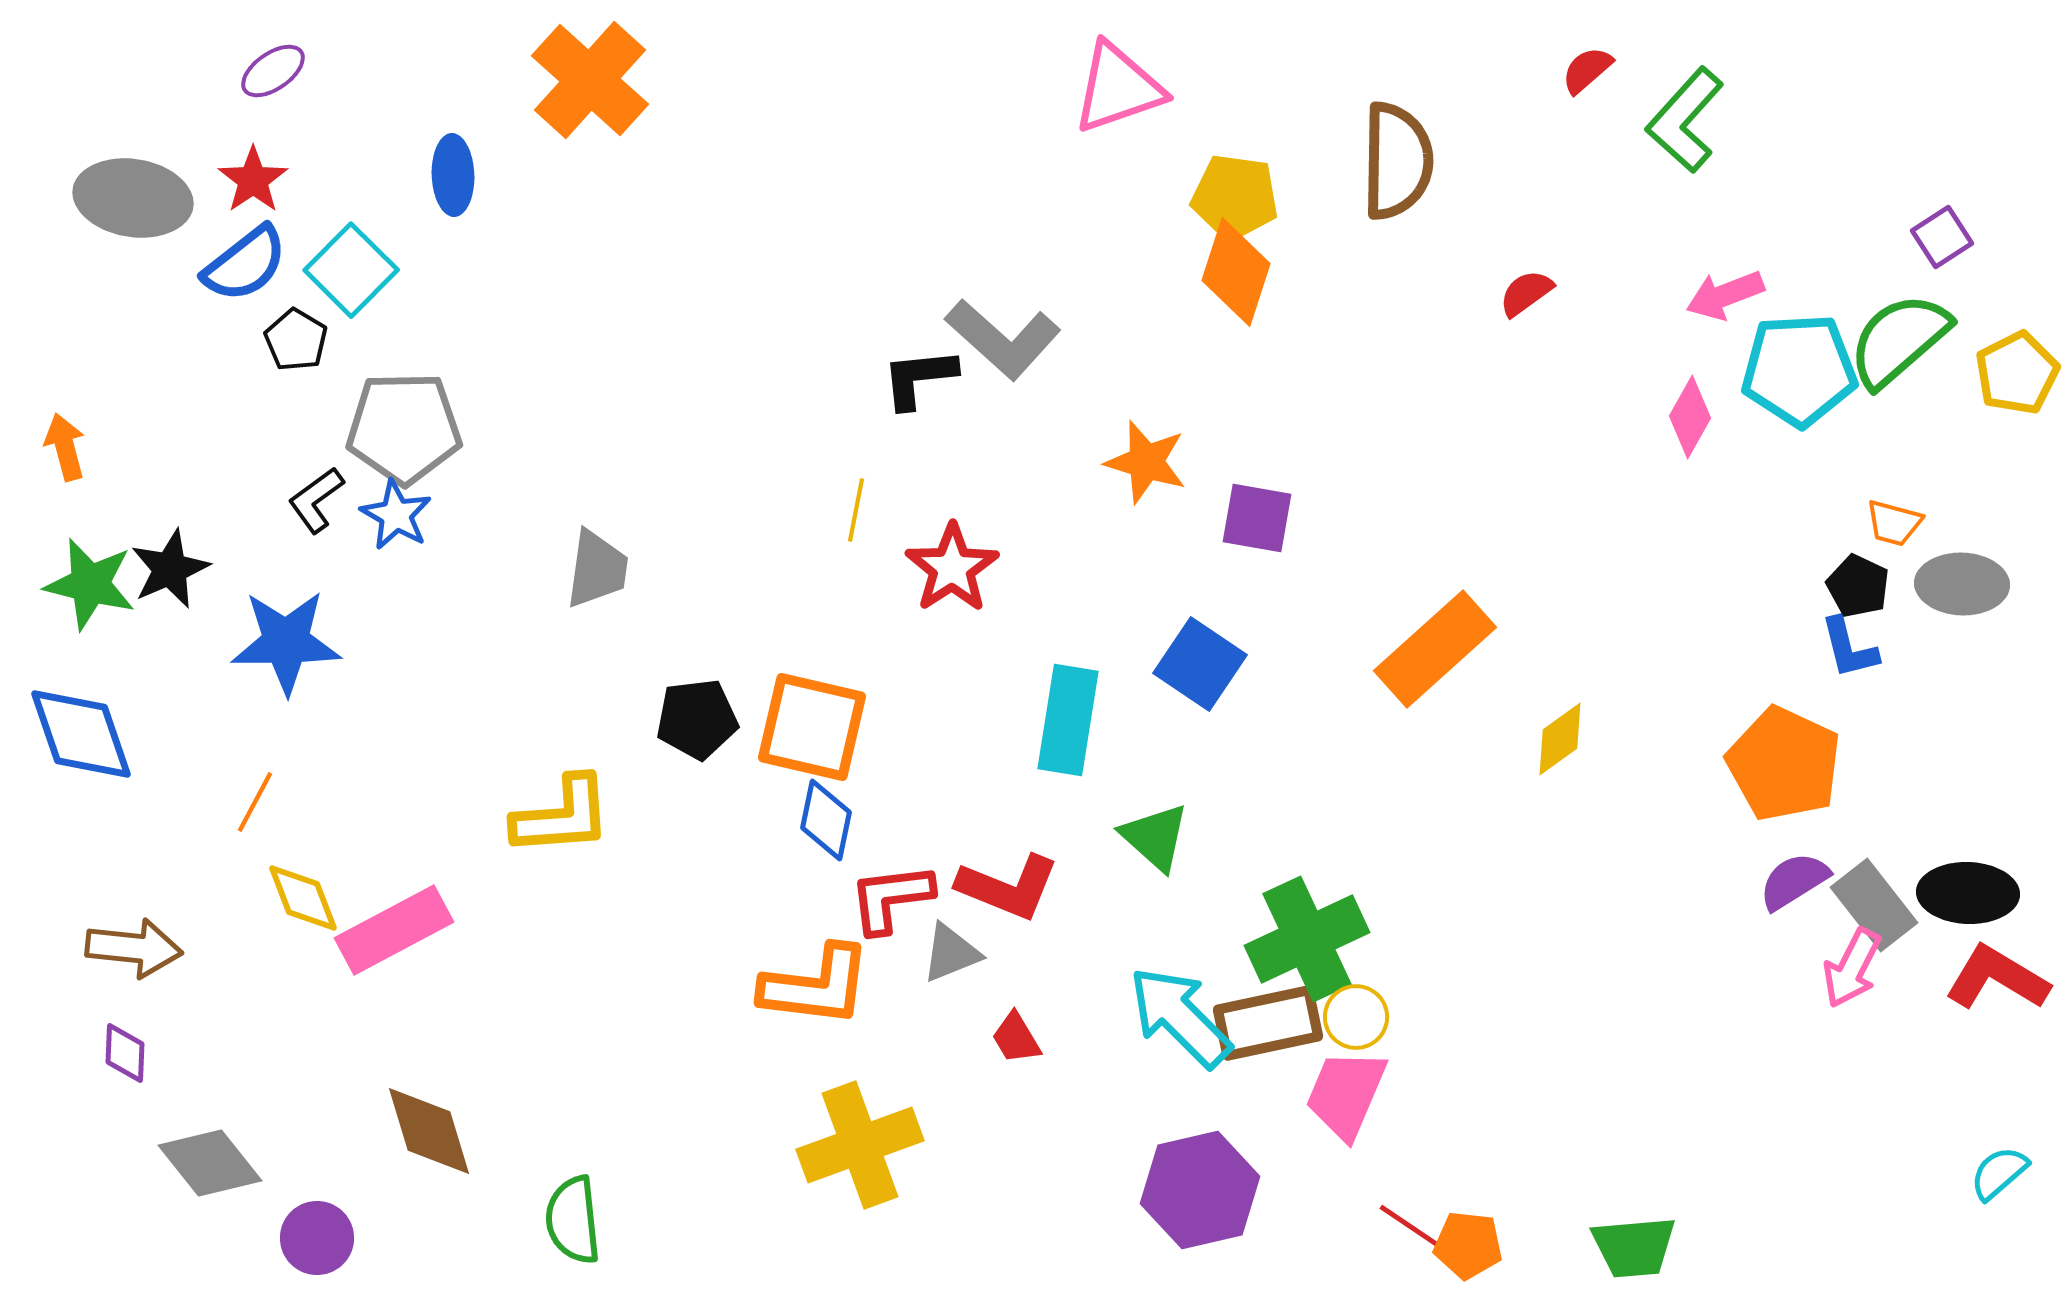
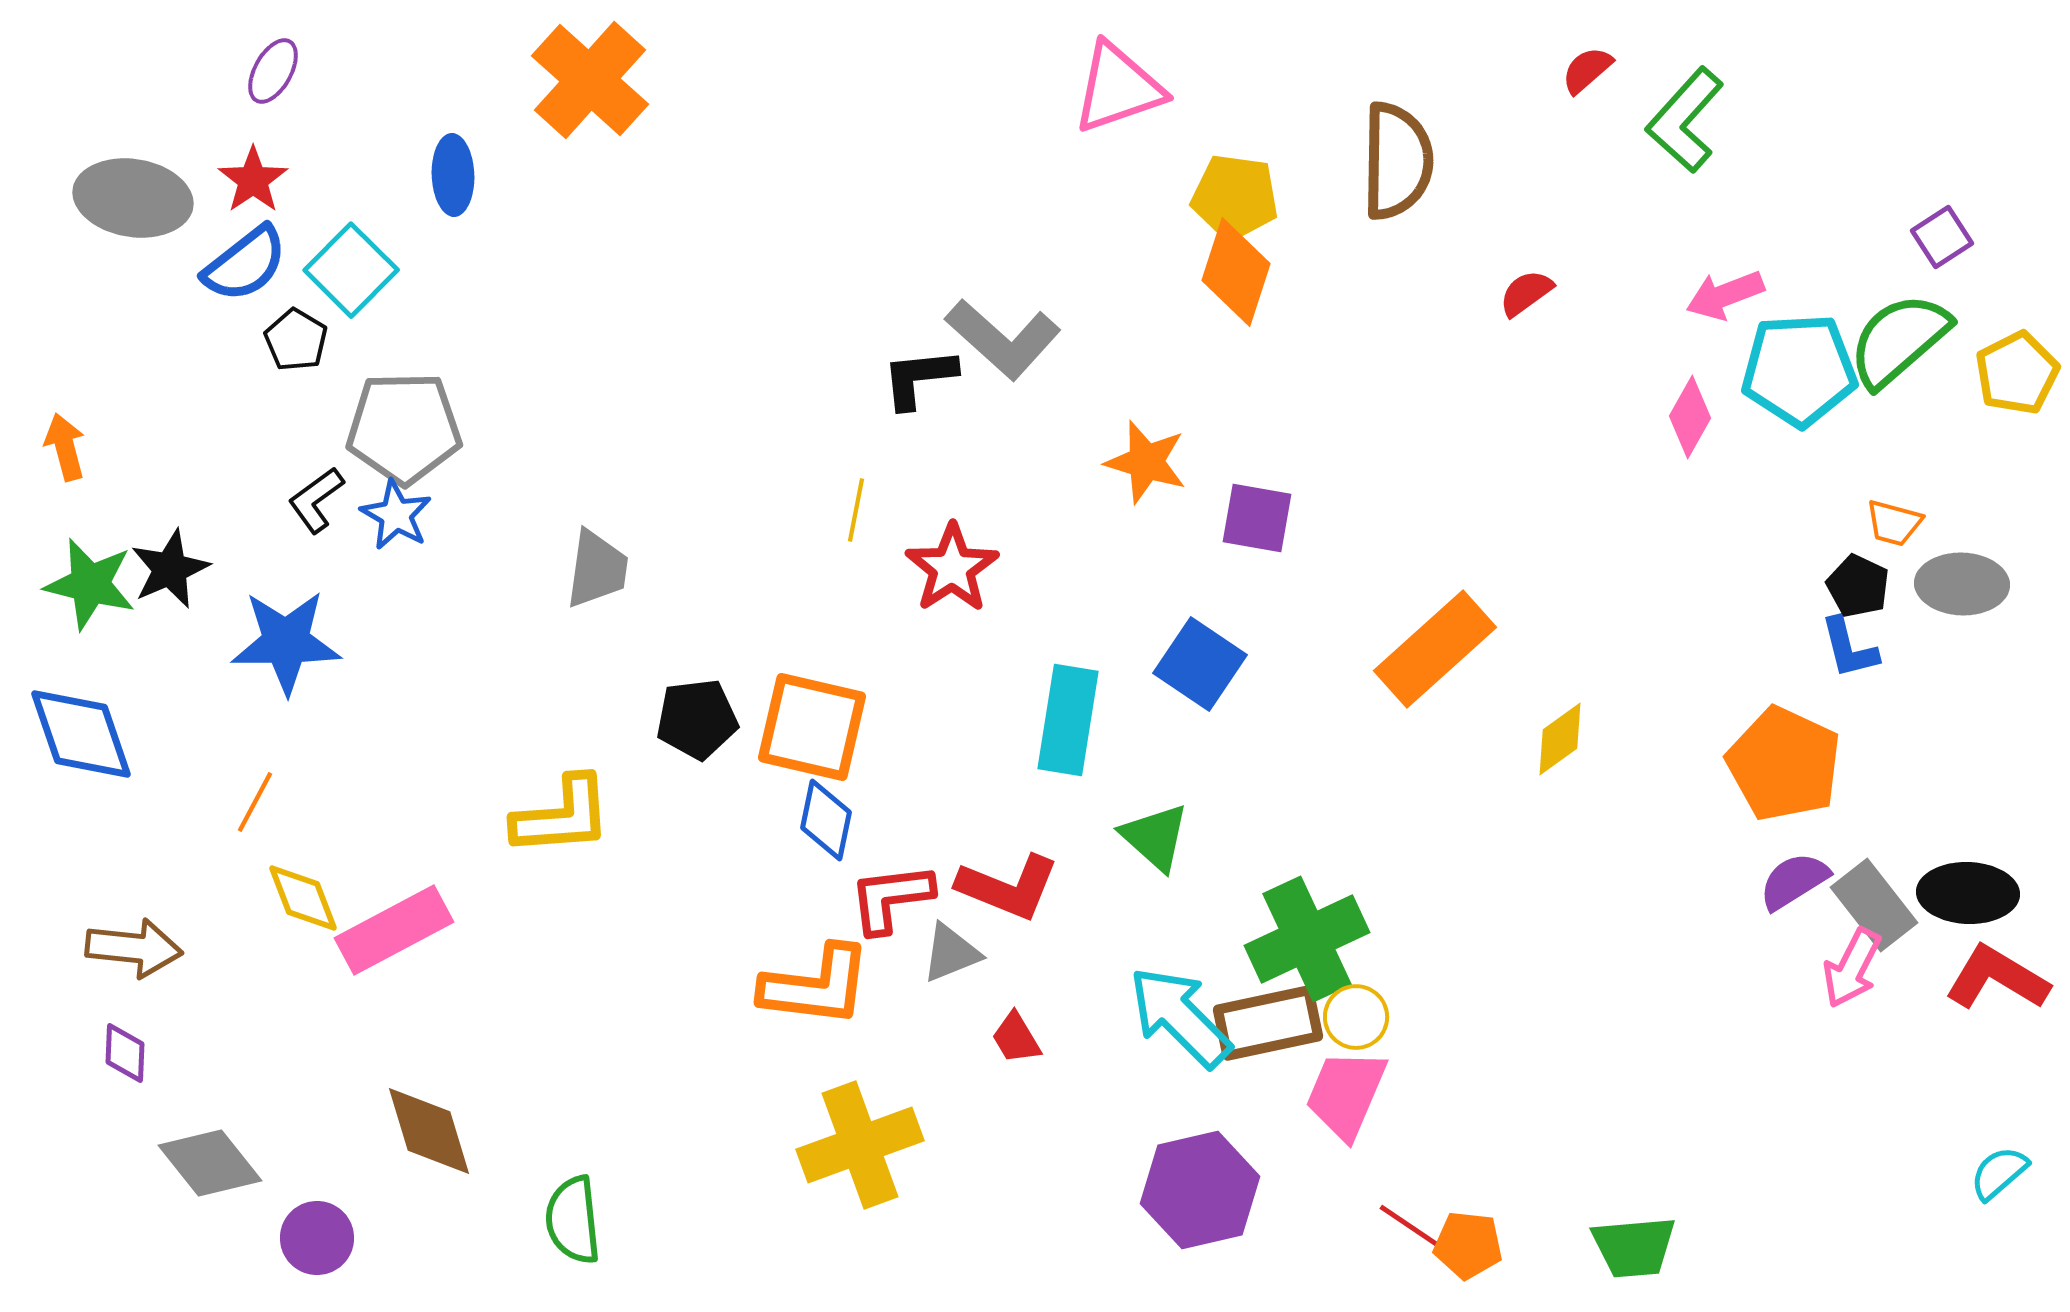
purple ellipse at (273, 71): rotated 26 degrees counterclockwise
